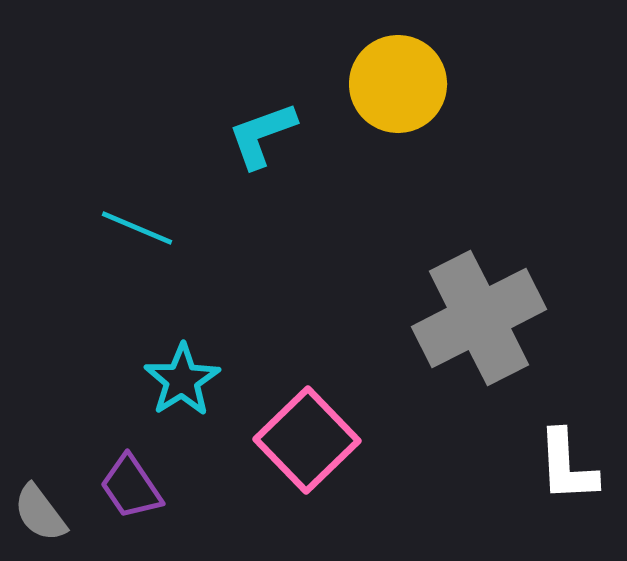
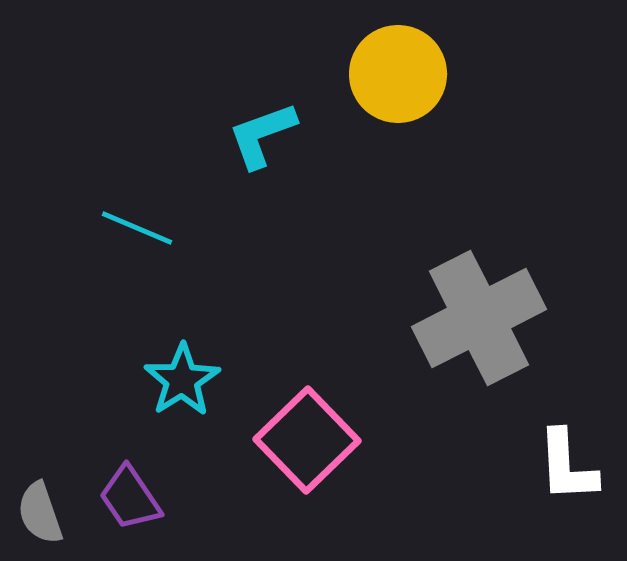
yellow circle: moved 10 px up
purple trapezoid: moved 1 px left, 11 px down
gray semicircle: rotated 18 degrees clockwise
